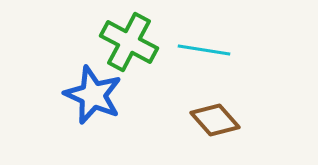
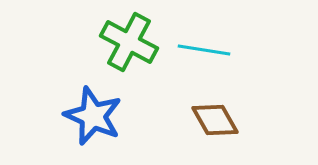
blue star: moved 21 px down
brown diamond: rotated 12 degrees clockwise
